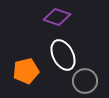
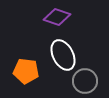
orange pentagon: rotated 20 degrees clockwise
